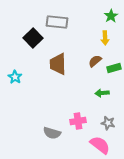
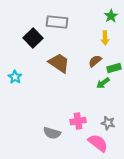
brown trapezoid: moved 1 px right, 1 px up; rotated 125 degrees clockwise
green arrow: moved 1 px right, 10 px up; rotated 32 degrees counterclockwise
pink semicircle: moved 2 px left, 2 px up
